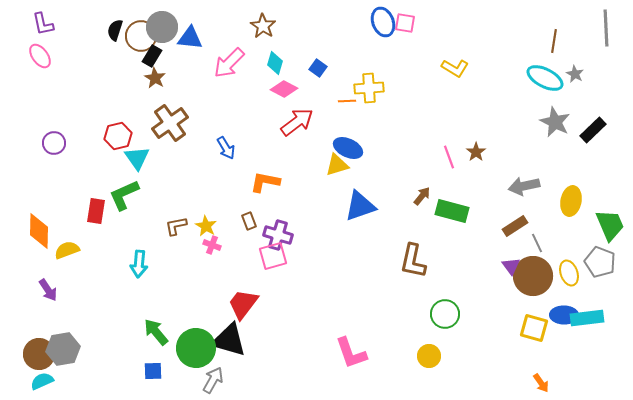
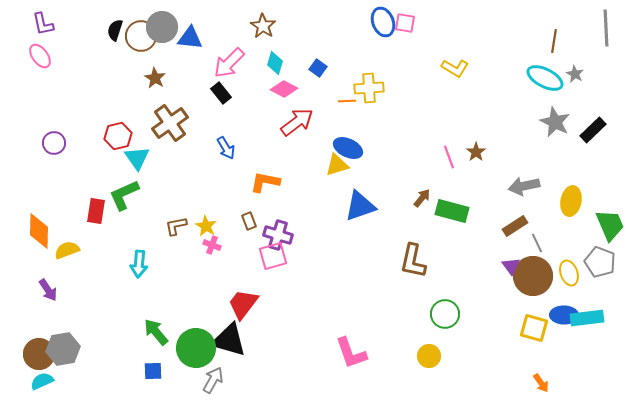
black rectangle at (152, 56): moved 69 px right, 37 px down; rotated 70 degrees counterclockwise
brown arrow at (422, 196): moved 2 px down
